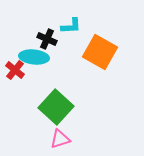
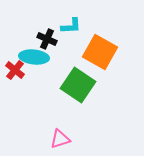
green square: moved 22 px right, 22 px up; rotated 8 degrees counterclockwise
